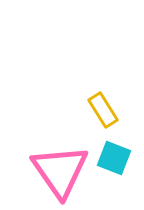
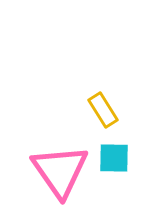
cyan square: rotated 20 degrees counterclockwise
